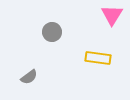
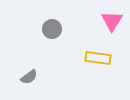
pink triangle: moved 6 px down
gray circle: moved 3 px up
